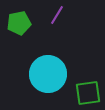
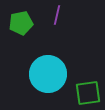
purple line: rotated 18 degrees counterclockwise
green pentagon: moved 2 px right
